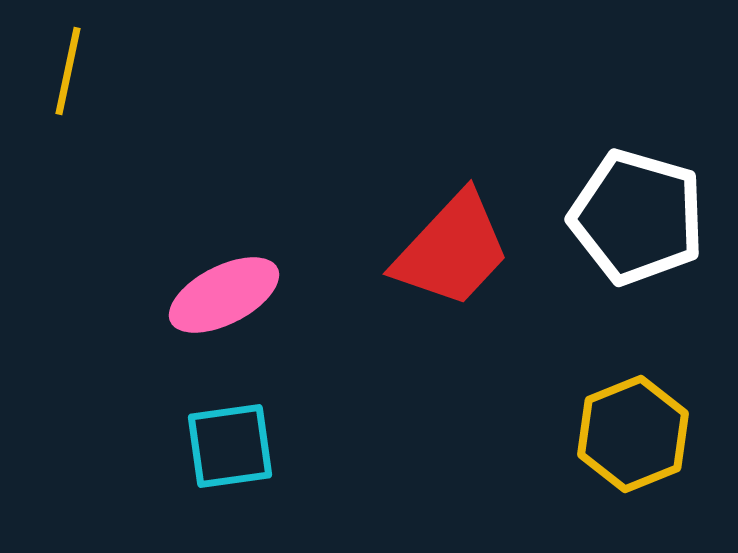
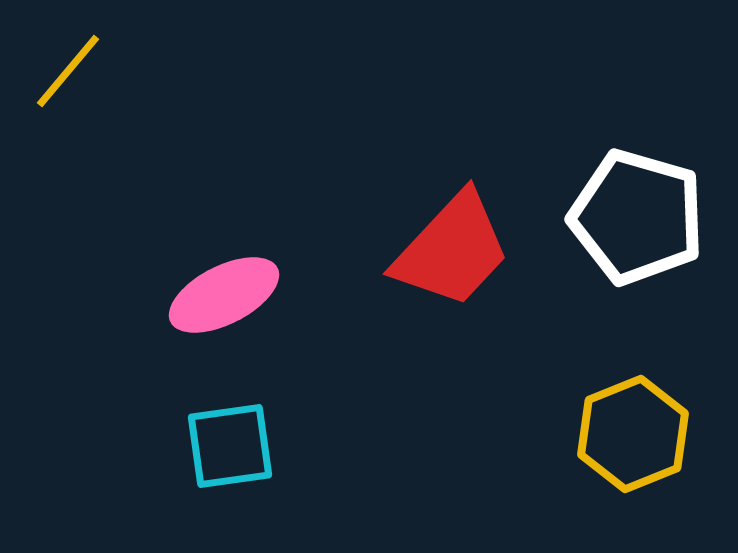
yellow line: rotated 28 degrees clockwise
